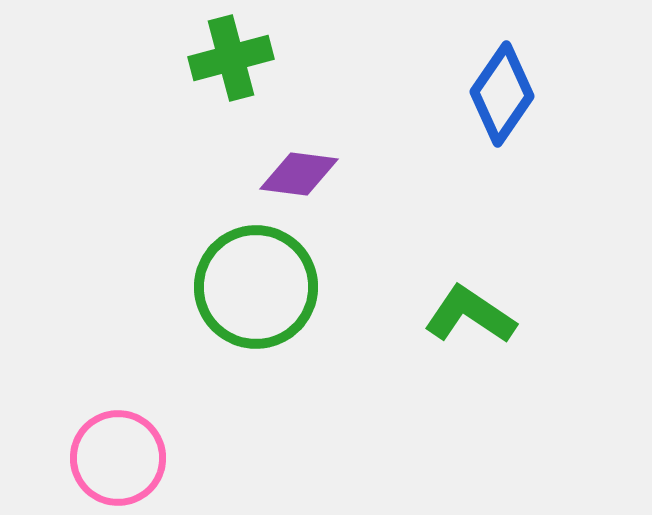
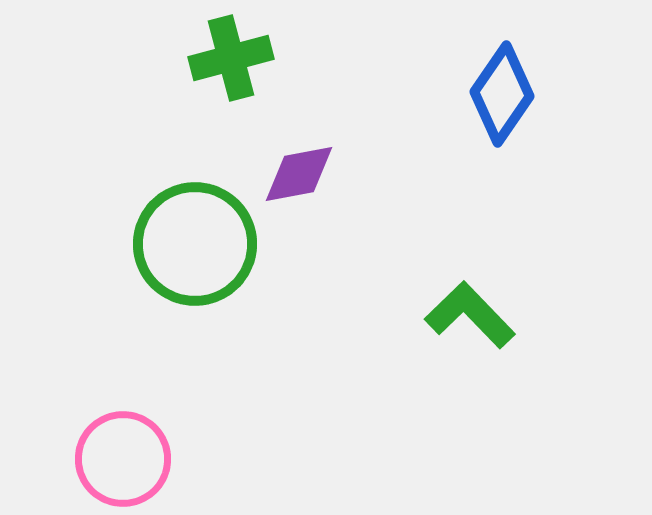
purple diamond: rotated 18 degrees counterclockwise
green circle: moved 61 px left, 43 px up
green L-shape: rotated 12 degrees clockwise
pink circle: moved 5 px right, 1 px down
